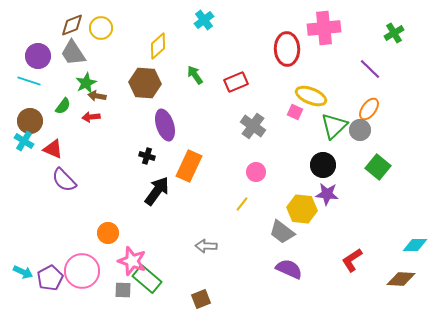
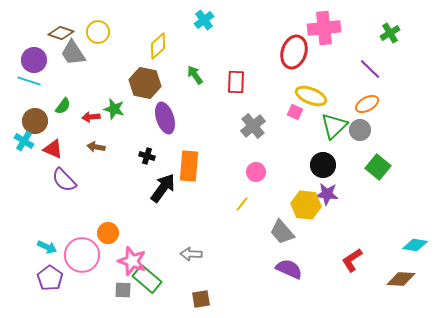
brown diamond at (72, 25): moved 11 px left, 8 px down; rotated 40 degrees clockwise
yellow circle at (101, 28): moved 3 px left, 4 px down
green cross at (394, 33): moved 4 px left
red ellipse at (287, 49): moved 7 px right, 3 px down; rotated 20 degrees clockwise
purple circle at (38, 56): moved 4 px left, 4 px down
red rectangle at (236, 82): rotated 65 degrees counterclockwise
green star at (86, 83): moved 28 px right, 26 px down; rotated 30 degrees counterclockwise
brown hexagon at (145, 83): rotated 8 degrees clockwise
brown arrow at (97, 96): moved 1 px left, 51 px down
orange ellipse at (369, 109): moved 2 px left, 5 px up; rotated 25 degrees clockwise
brown circle at (30, 121): moved 5 px right
purple ellipse at (165, 125): moved 7 px up
gray cross at (253, 126): rotated 15 degrees clockwise
orange rectangle at (189, 166): rotated 20 degrees counterclockwise
black arrow at (157, 191): moved 6 px right, 3 px up
yellow hexagon at (302, 209): moved 4 px right, 4 px up
gray trapezoid at (282, 232): rotated 12 degrees clockwise
cyan diamond at (415, 245): rotated 10 degrees clockwise
gray arrow at (206, 246): moved 15 px left, 8 px down
pink circle at (82, 271): moved 16 px up
cyan arrow at (23, 272): moved 24 px right, 25 px up
purple pentagon at (50, 278): rotated 10 degrees counterclockwise
brown square at (201, 299): rotated 12 degrees clockwise
